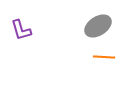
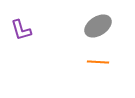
orange line: moved 6 px left, 5 px down
